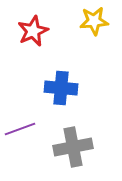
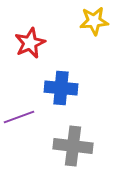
red star: moved 3 px left, 12 px down
purple line: moved 1 px left, 12 px up
gray cross: moved 1 px up; rotated 18 degrees clockwise
